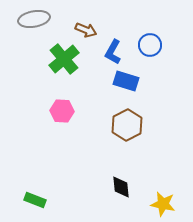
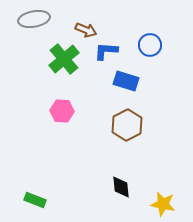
blue L-shape: moved 7 px left, 1 px up; rotated 65 degrees clockwise
